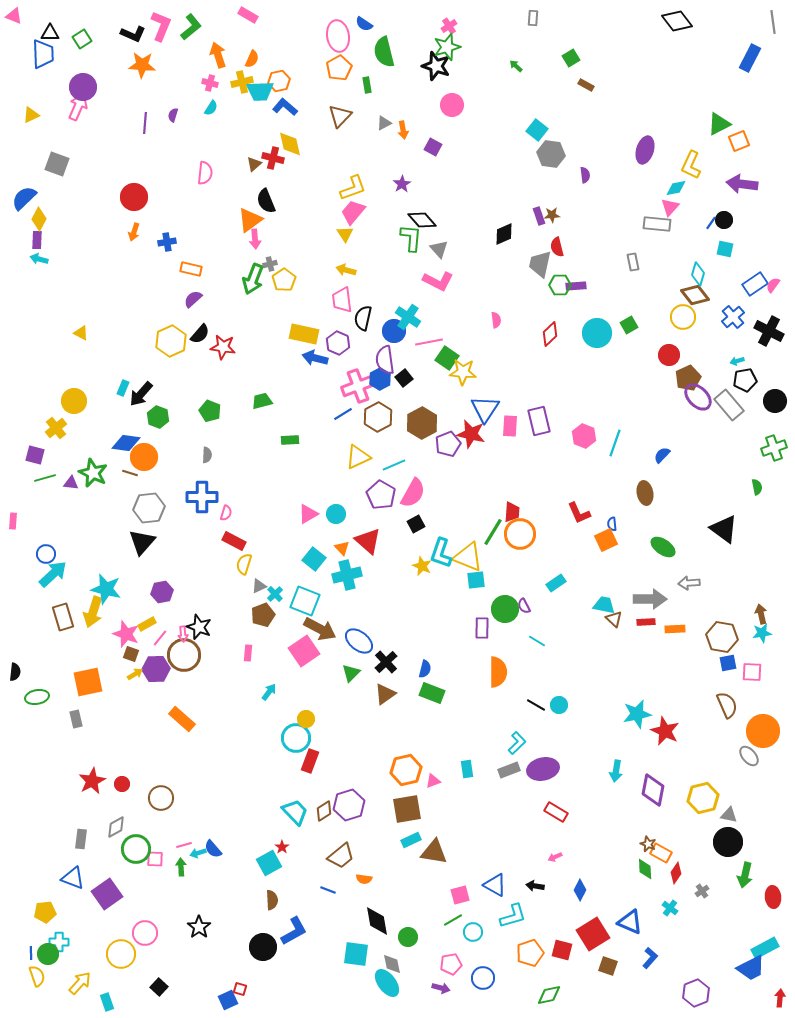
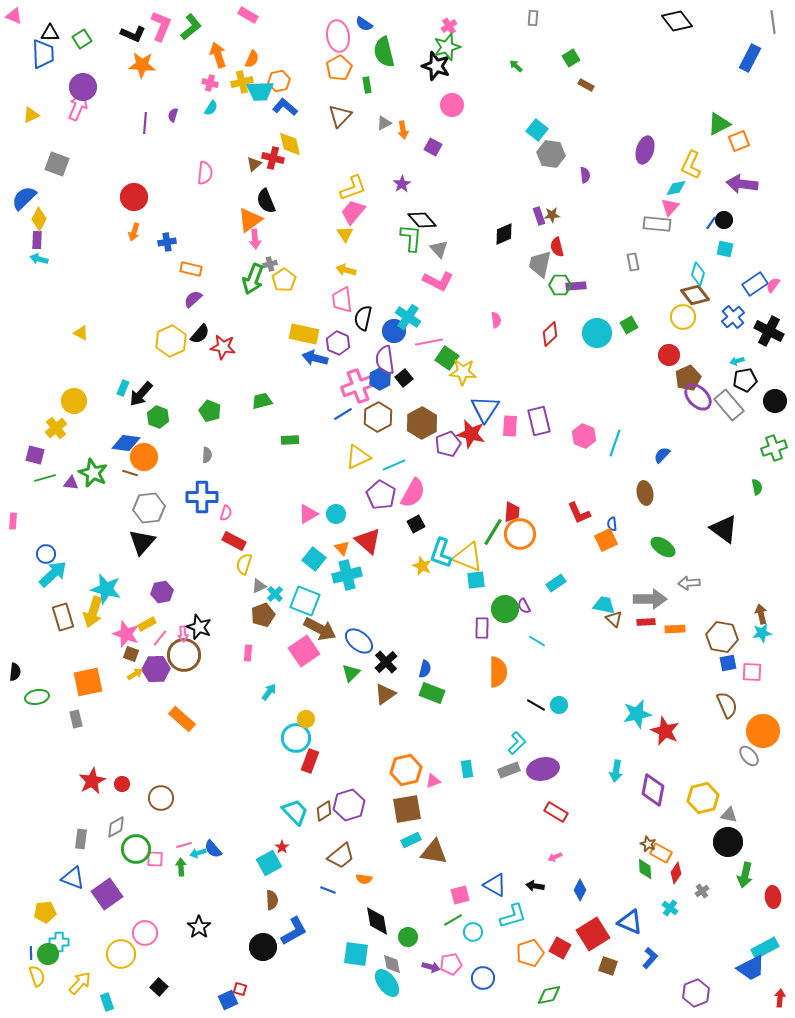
red square at (562, 950): moved 2 px left, 2 px up; rotated 15 degrees clockwise
purple arrow at (441, 988): moved 10 px left, 21 px up
